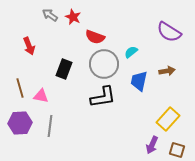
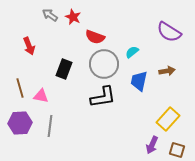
cyan semicircle: moved 1 px right
